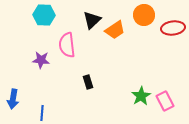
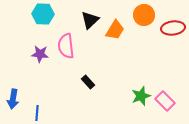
cyan hexagon: moved 1 px left, 1 px up
black triangle: moved 2 px left
orange trapezoid: rotated 25 degrees counterclockwise
pink semicircle: moved 1 px left, 1 px down
purple star: moved 1 px left, 6 px up
black rectangle: rotated 24 degrees counterclockwise
green star: rotated 12 degrees clockwise
pink rectangle: rotated 18 degrees counterclockwise
blue line: moved 5 px left
